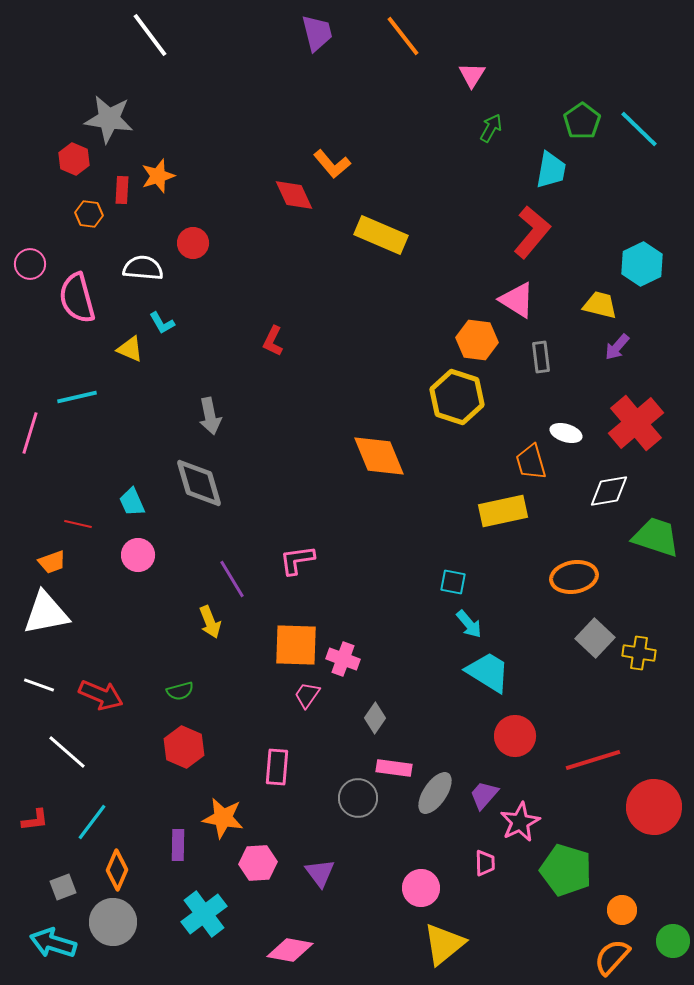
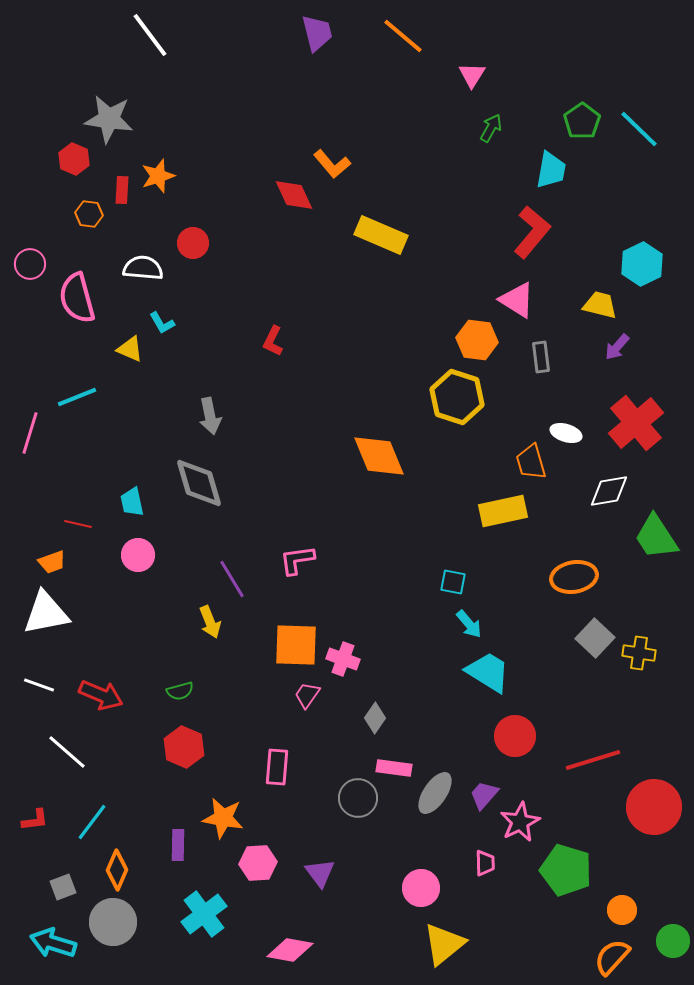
orange line at (403, 36): rotated 12 degrees counterclockwise
cyan line at (77, 397): rotated 9 degrees counterclockwise
cyan trapezoid at (132, 502): rotated 12 degrees clockwise
green trapezoid at (656, 537): rotated 141 degrees counterclockwise
